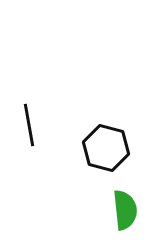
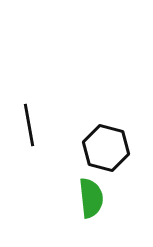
green semicircle: moved 34 px left, 12 px up
